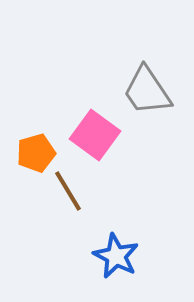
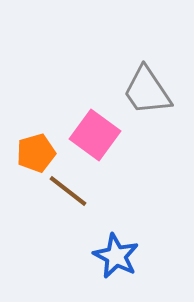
brown line: rotated 21 degrees counterclockwise
